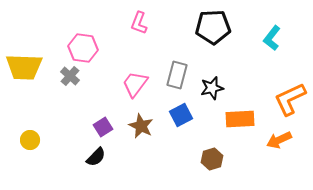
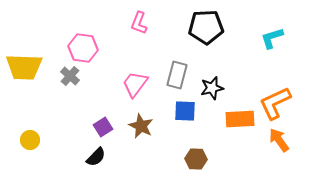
black pentagon: moved 7 px left
cyan L-shape: rotated 35 degrees clockwise
orange L-shape: moved 15 px left, 4 px down
blue square: moved 4 px right, 4 px up; rotated 30 degrees clockwise
orange arrow: rotated 80 degrees clockwise
brown hexagon: moved 16 px left; rotated 20 degrees clockwise
